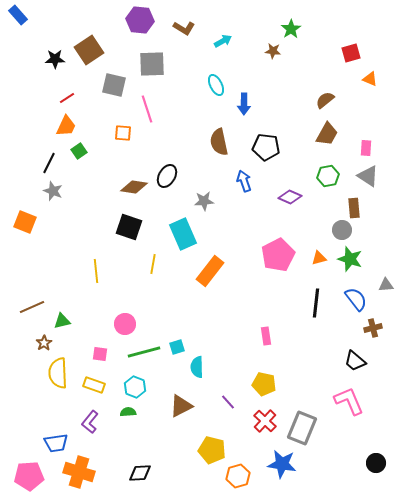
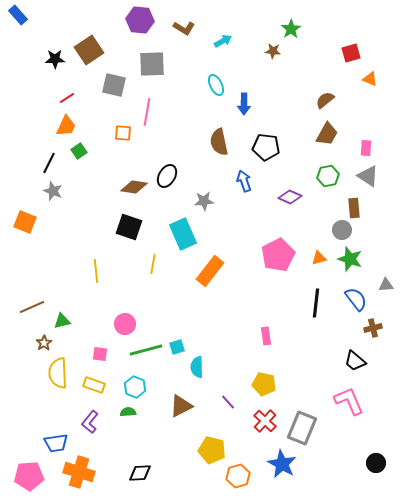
pink line at (147, 109): moved 3 px down; rotated 28 degrees clockwise
green line at (144, 352): moved 2 px right, 2 px up
blue star at (282, 464): rotated 20 degrees clockwise
